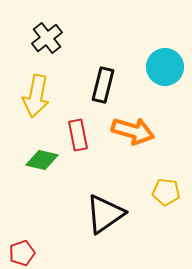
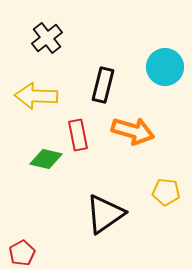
yellow arrow: rotated 81 degrees clockwise
green diamond: moved 4 px right, 1 px up
red pentagon: rotated 10 degrees counterclockwise
